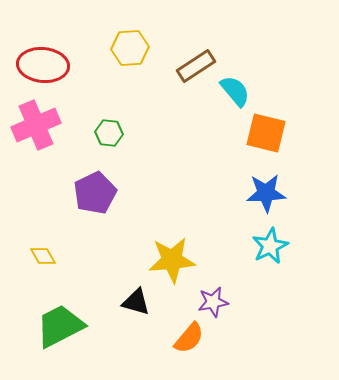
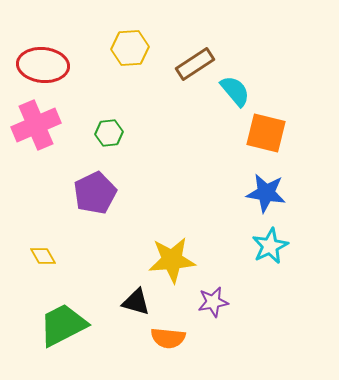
brown rectangle: moved 1 px left, 2 px up
green hexagon: rotated 12 degrees counterclockwise
blue star: rotated 12 degrees clockwise
green trapezoid: moved 3 px right, 1 px up
orange semicircle: moved 21 px left; rotated 56 degrees clockwise
